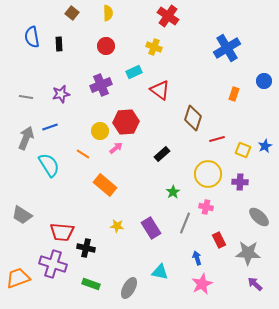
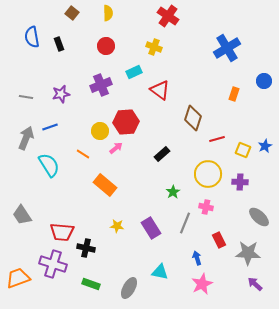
black rectangle at (59, 44): rotated 16 degrees counterclockwise
gray trapezoid at (22, 215): rotated 25 degrees clockwise
